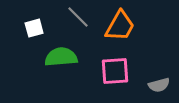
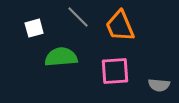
orange trapezoid: rotated 128 degrees clockwise
gray semicircle: rotated 20 degrees clockwise
